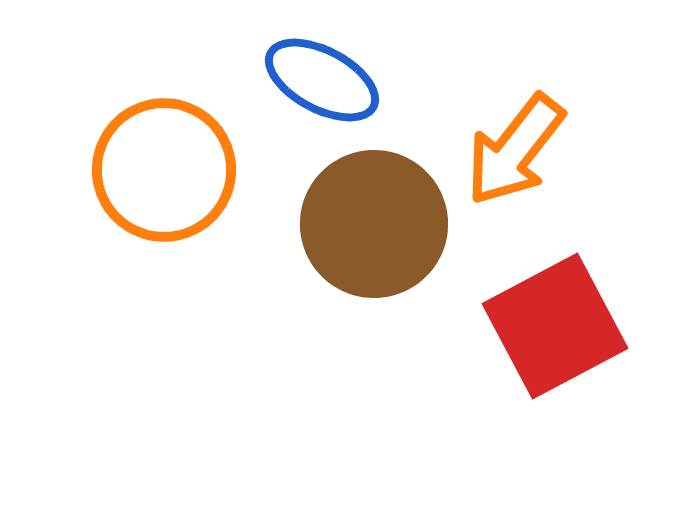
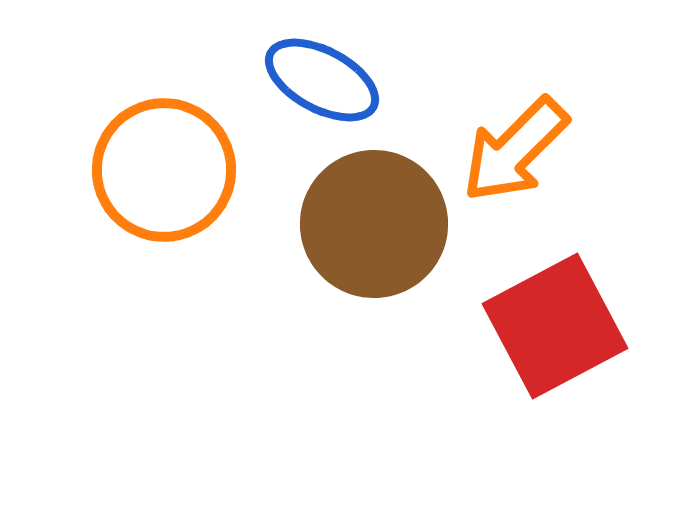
orange arrow: rotated 7 degrees clockwise
